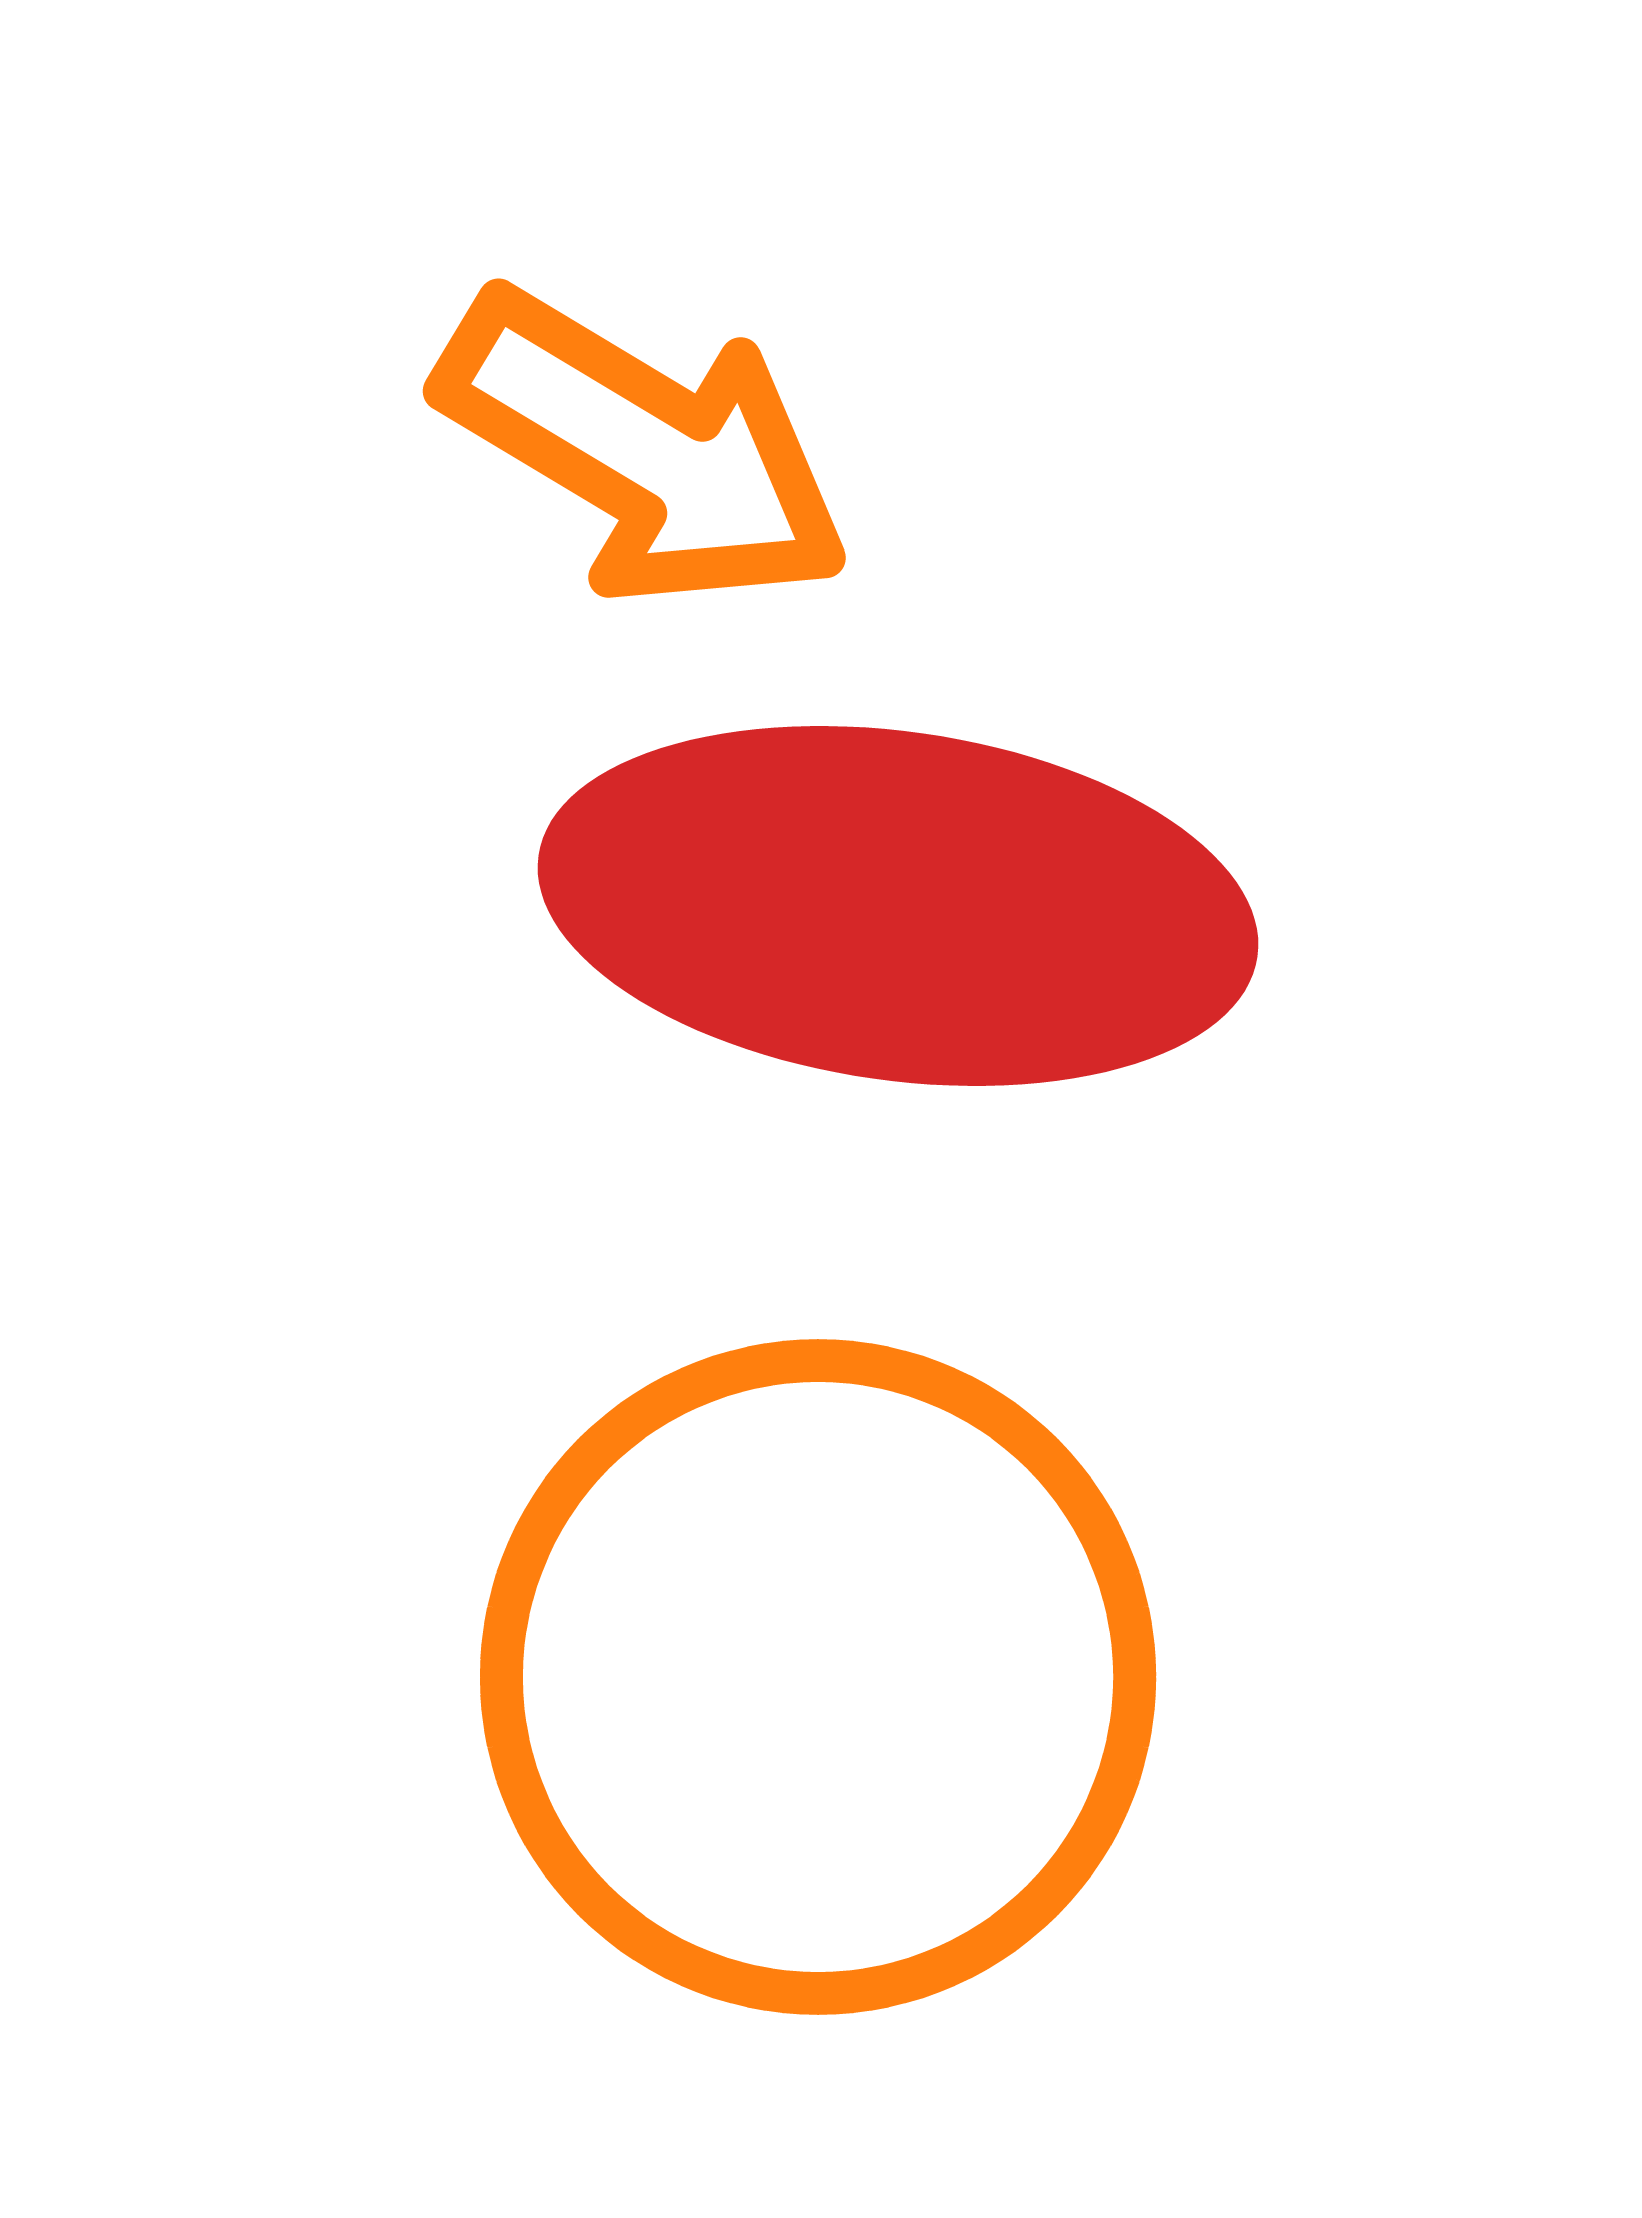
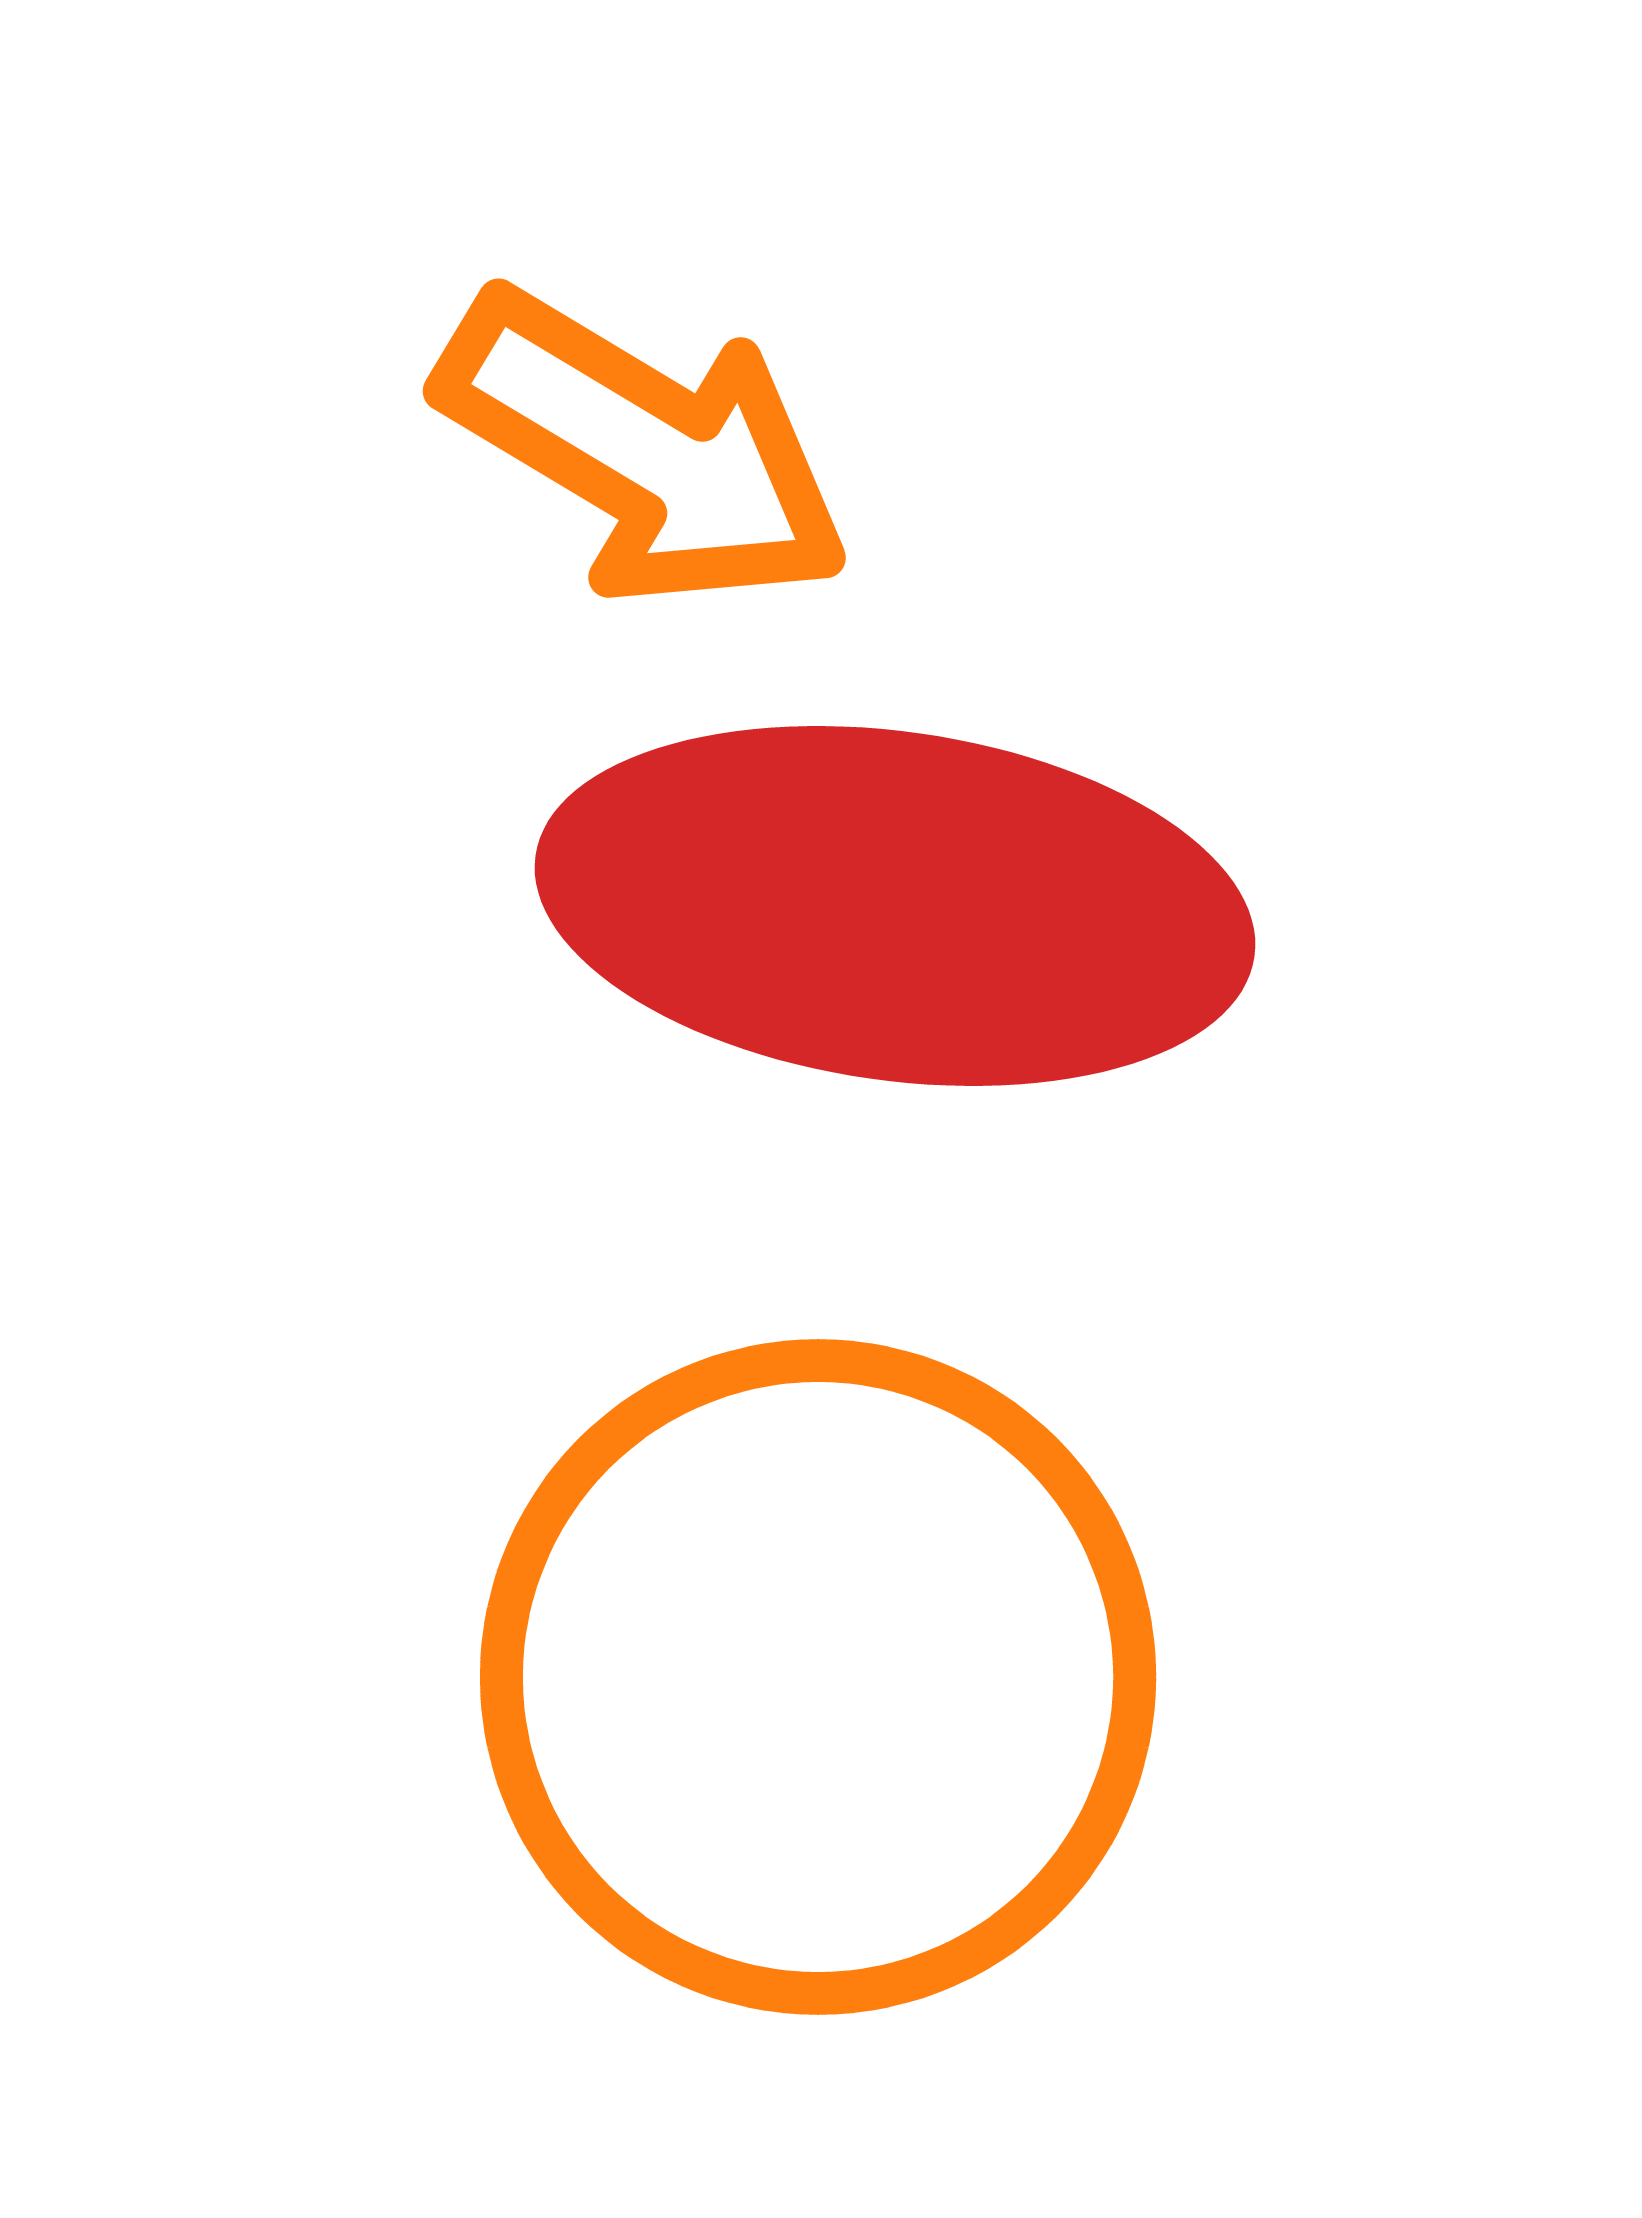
red ellipse: moved 3 px left
